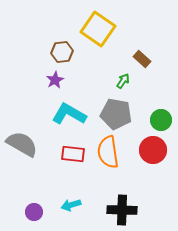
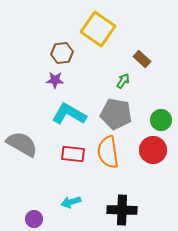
brown hexagon: moved 1 px down
purple star: rotated 30 degrees clockwise
cyan arrow: moved 3 px up
purple circle: moved 7 px down
